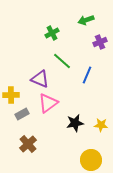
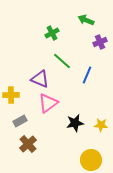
green arrow: rotated 42 degrees clockwise
gray rectangle: moved 2 px left, 7 px down
